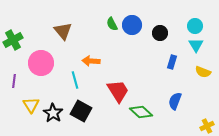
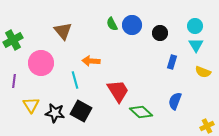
black star: moved 2 px right; rotated 24 degrees counterclockwise
